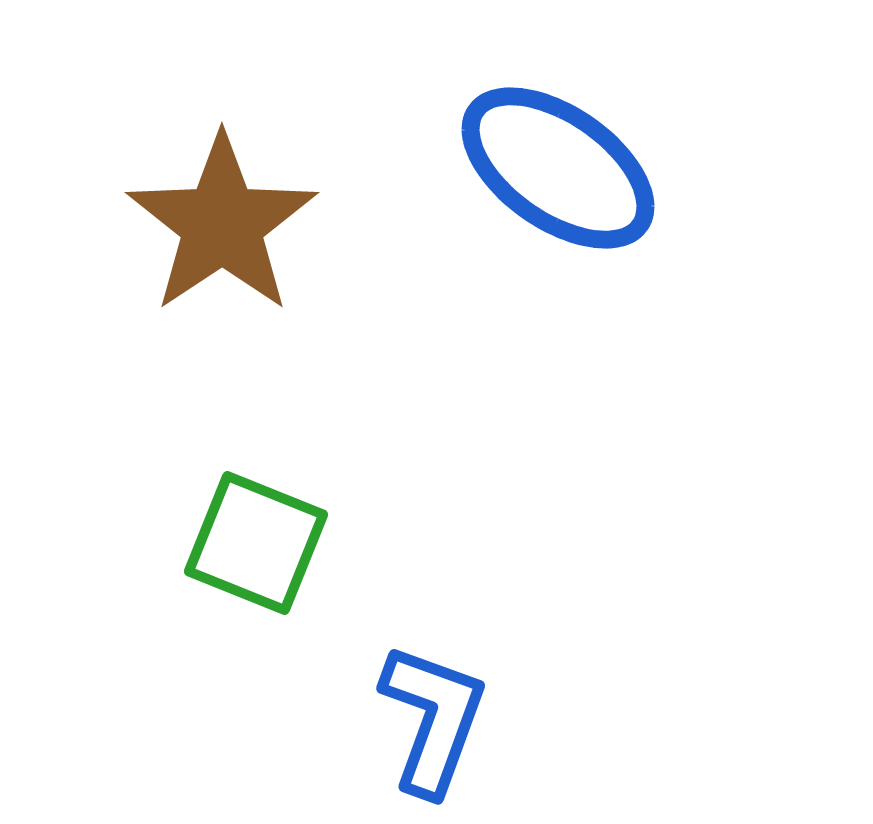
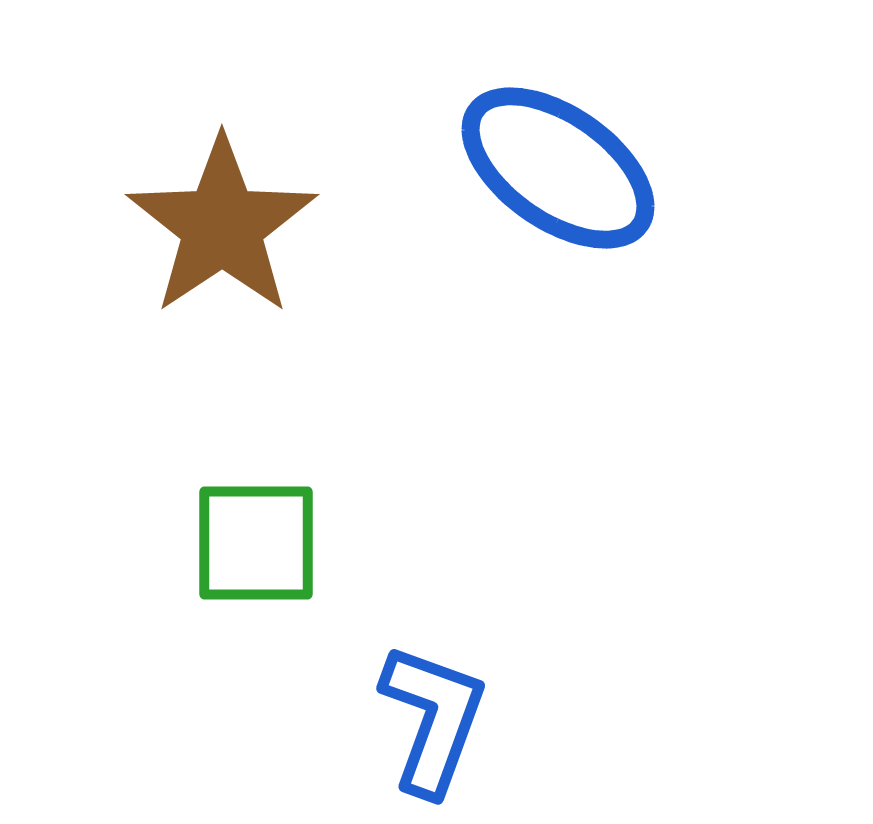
brown star: moved 2 px down
green square: rotated 22 degrees counterclockwise
